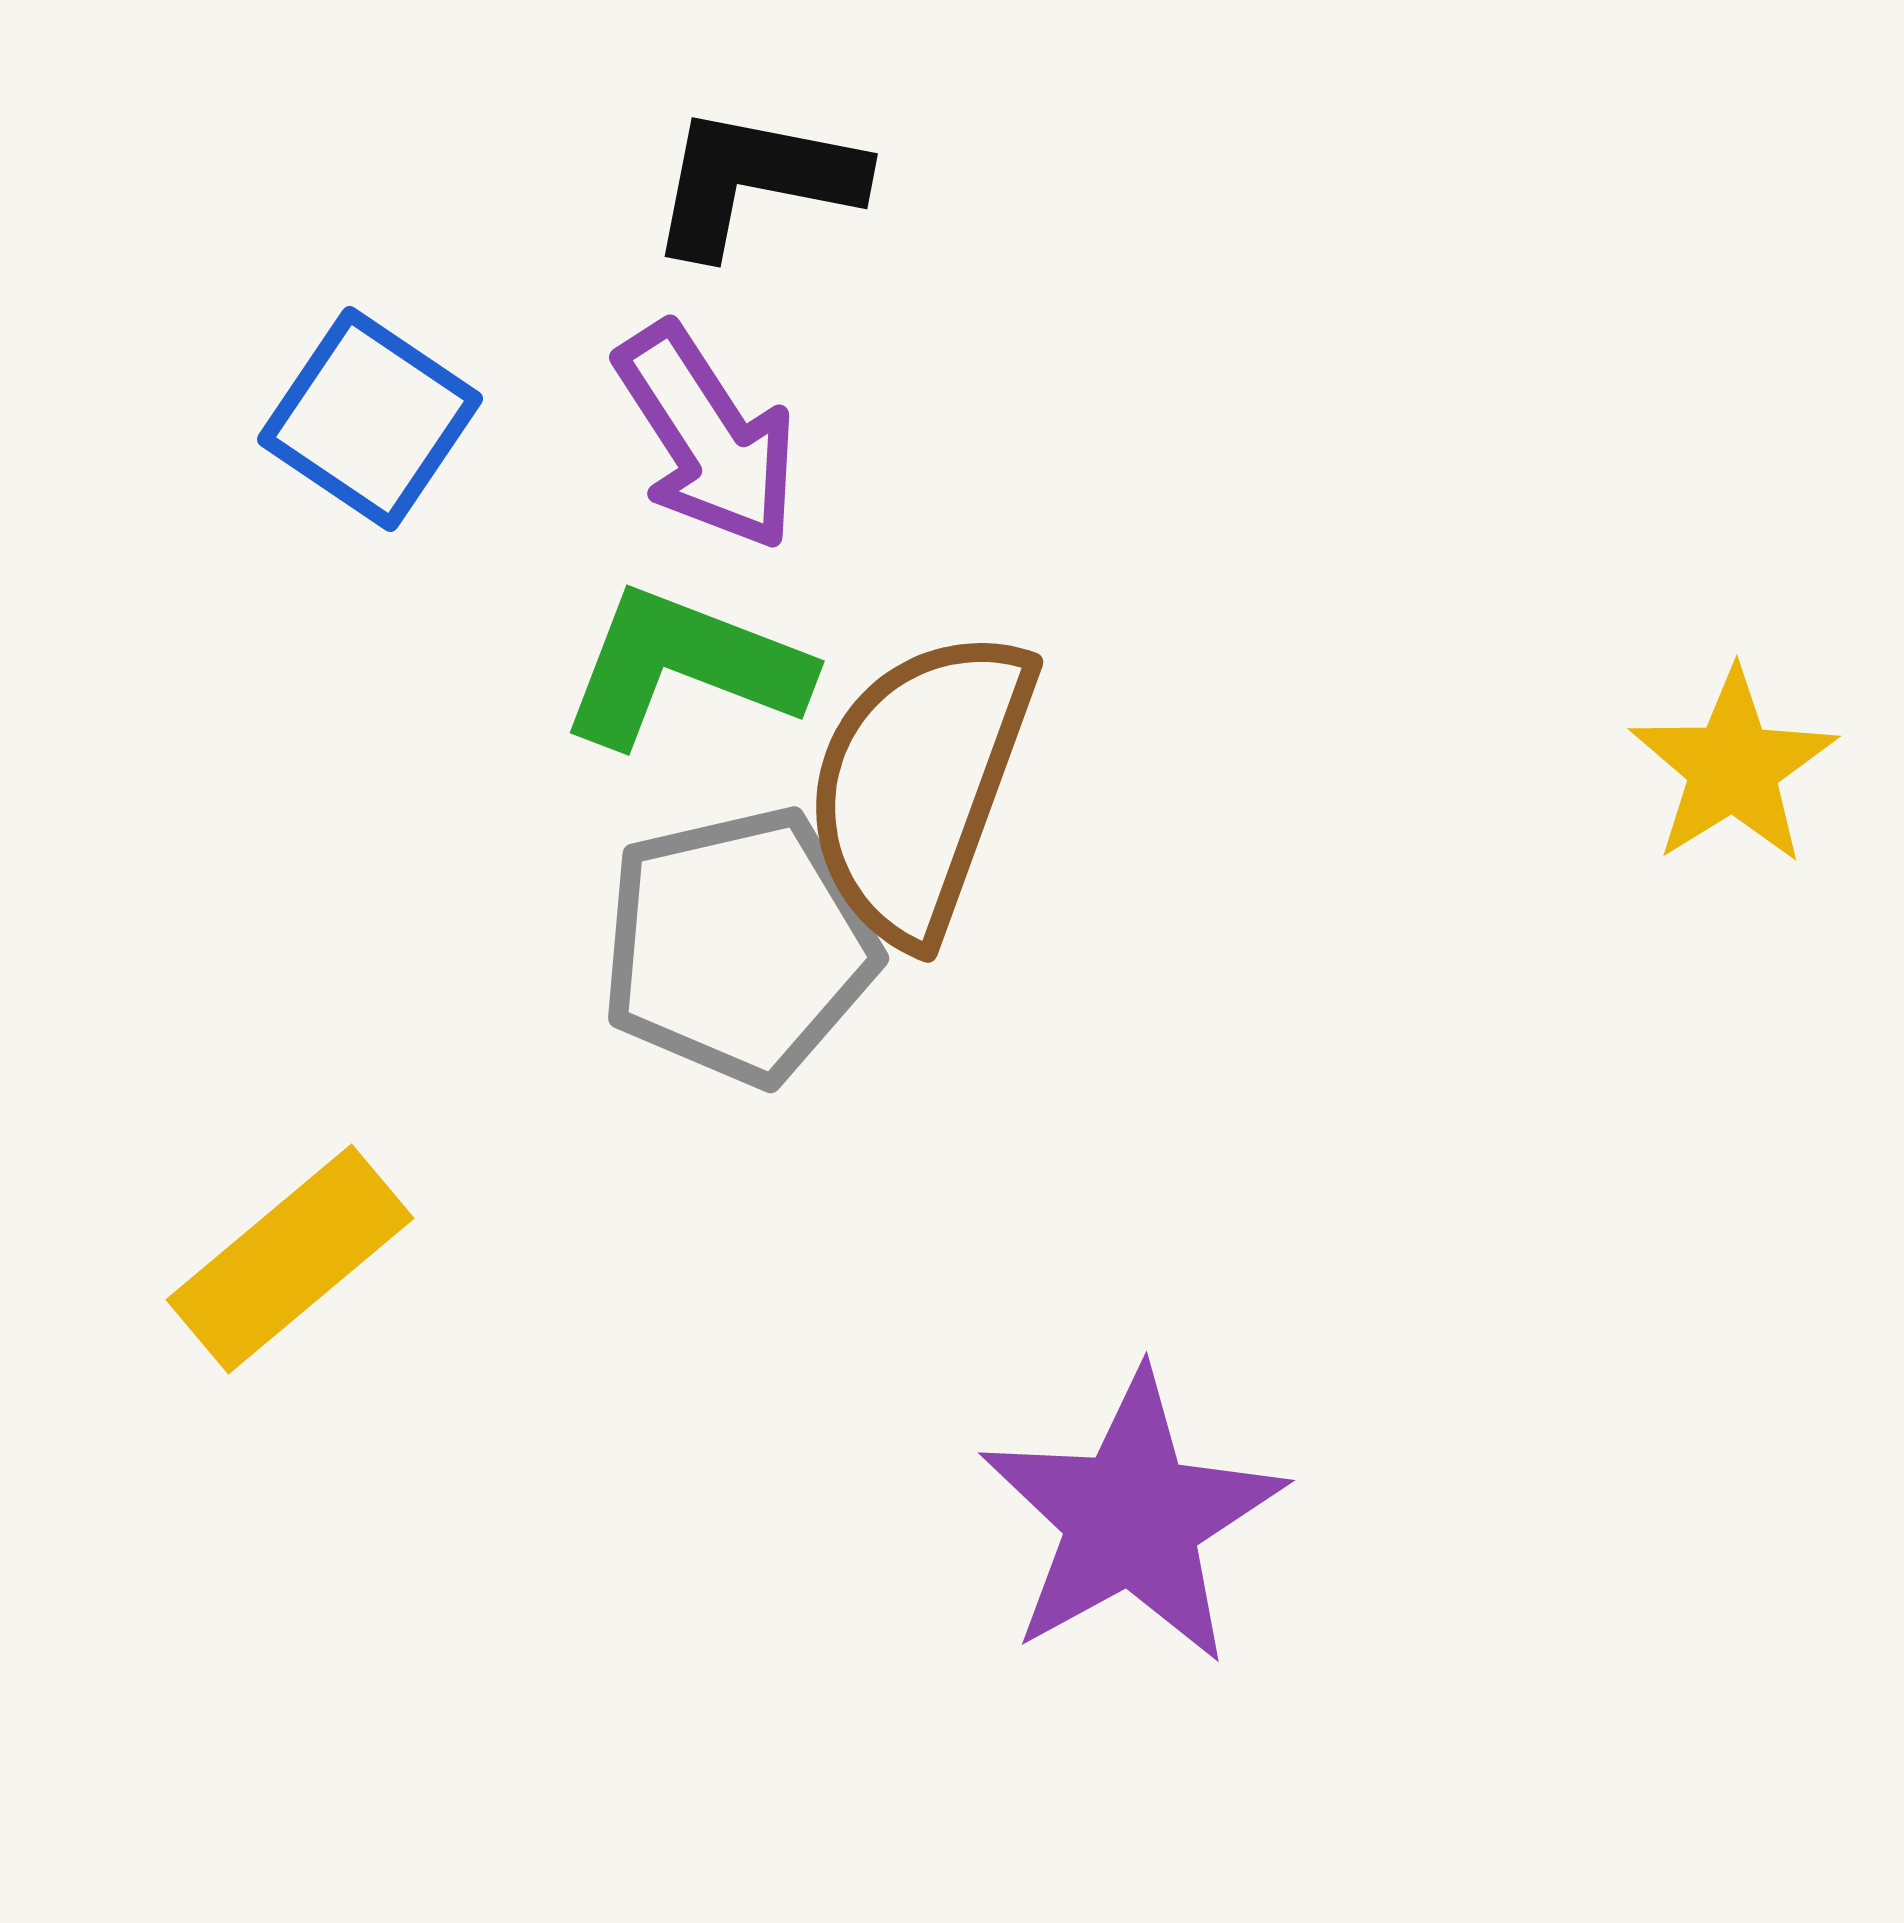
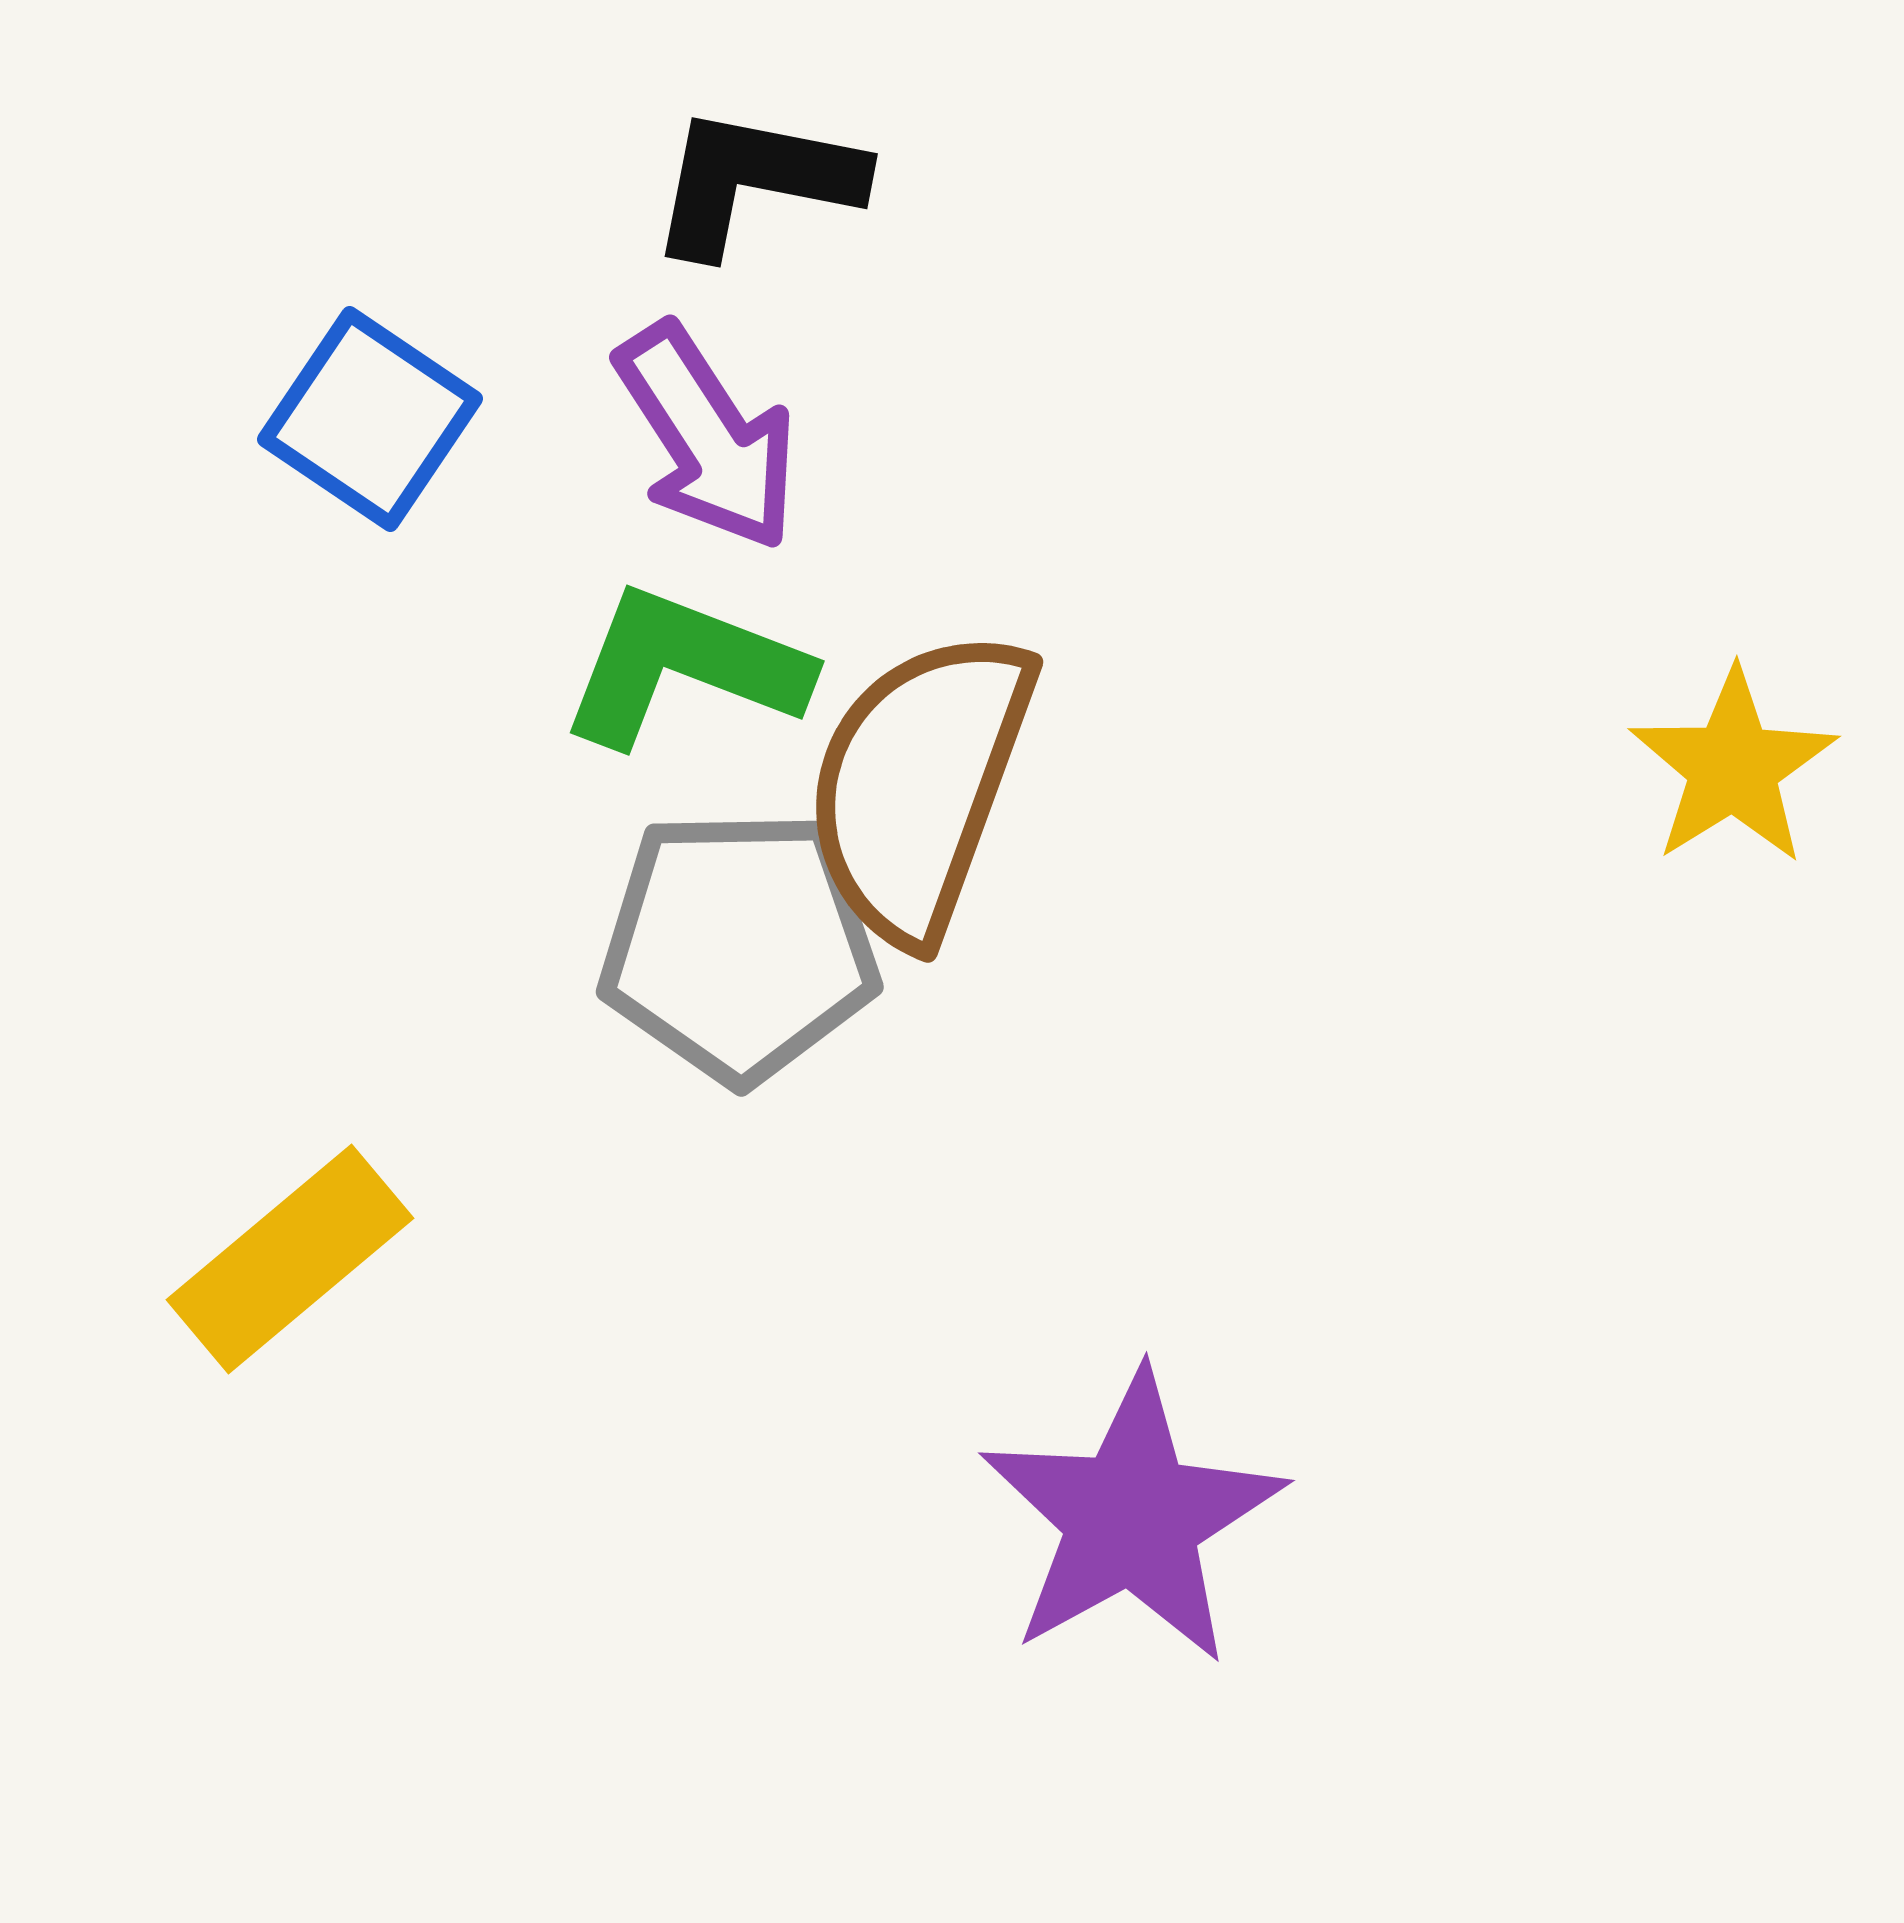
gray pentagon: rotated 12 degrees clockwise
